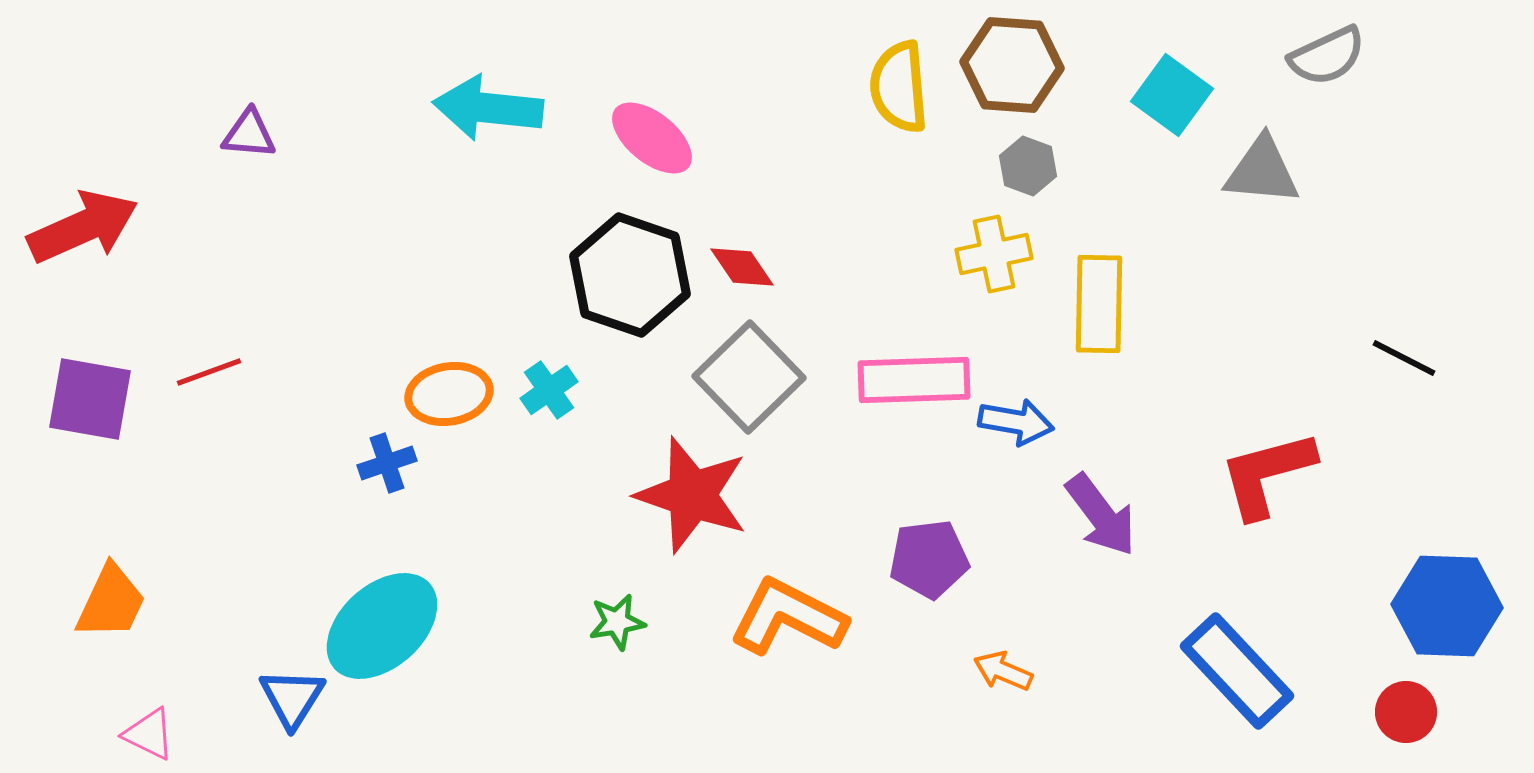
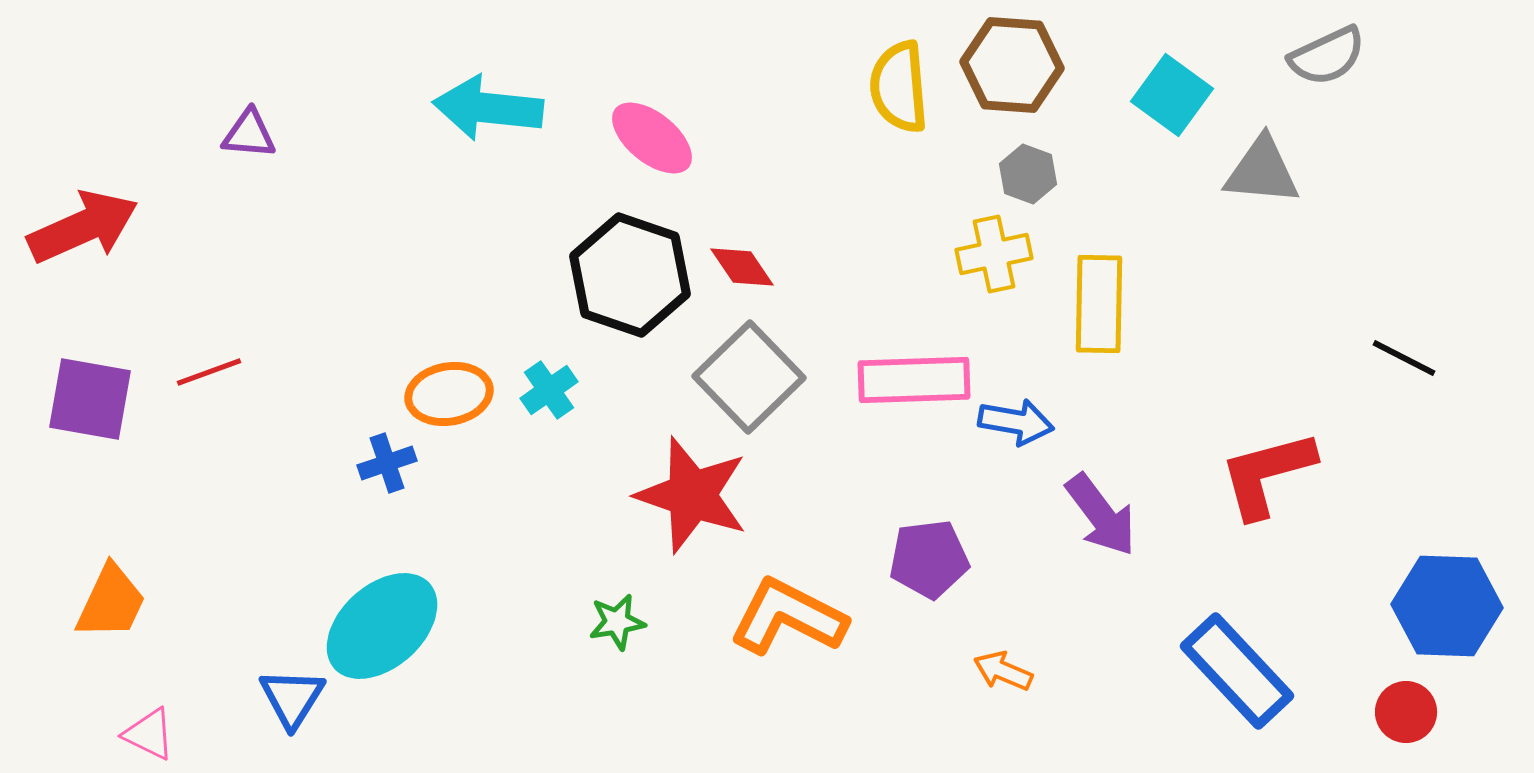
gray hexagon: moved 8 px down
